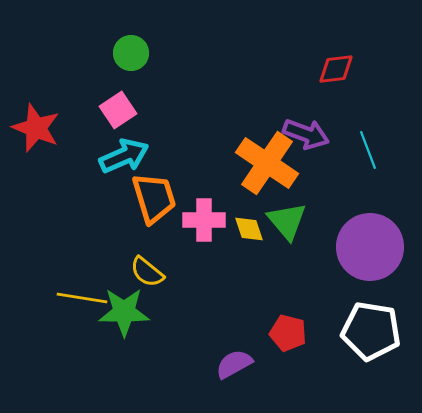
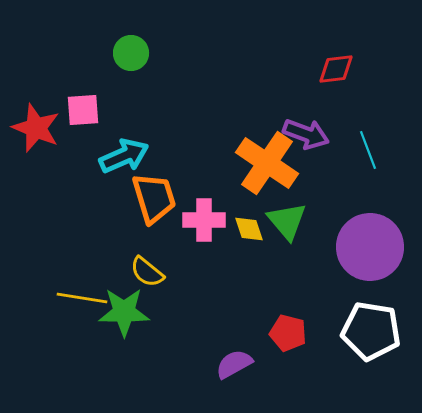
pink square: moved 35 px left; rotated 30 degrees clockwise
